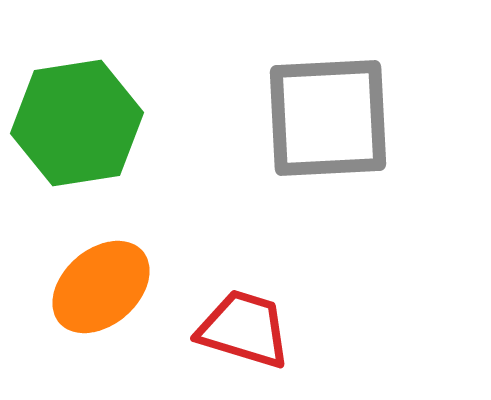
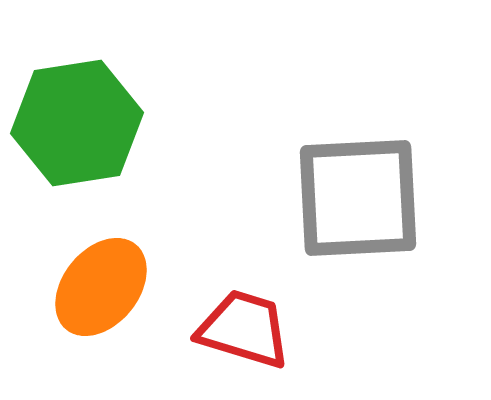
gray square: moved 30 px right, 80 px down
orange ellipse: rotated 10 degrees counterclockwise
